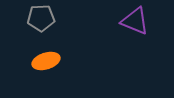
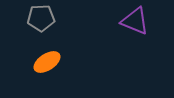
orange ellipse: moved 1 px right, 1 px down; rotated 16 degrees counterclockwise
